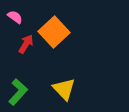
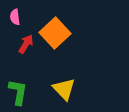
pink semicircle: rotated 133 degrees counterclockwise
orange square: moved 1 px right, 1 px down
green L-shape: rotated 32 degrees counterclockwise
